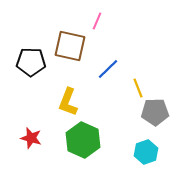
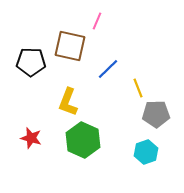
gray pentagon: moved 1 px right, 2 px down
